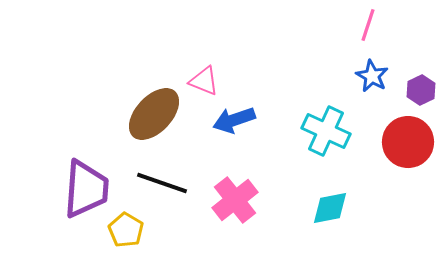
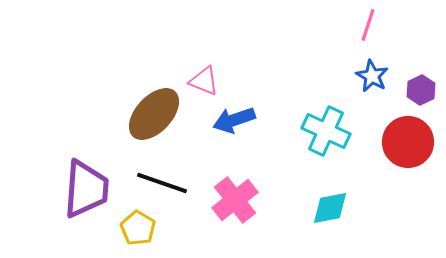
yellow pentagon: moved 12 px right, 2 px up
